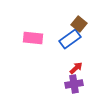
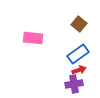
blue rectangle: moved 8 px right, 15 px down
red arrow: moved 3 px right, 2 px down; rotated 24 degrees clockwise
